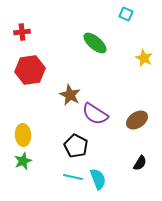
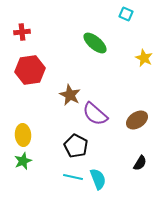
purple semicircle: rotated 8 degrees clockwise
